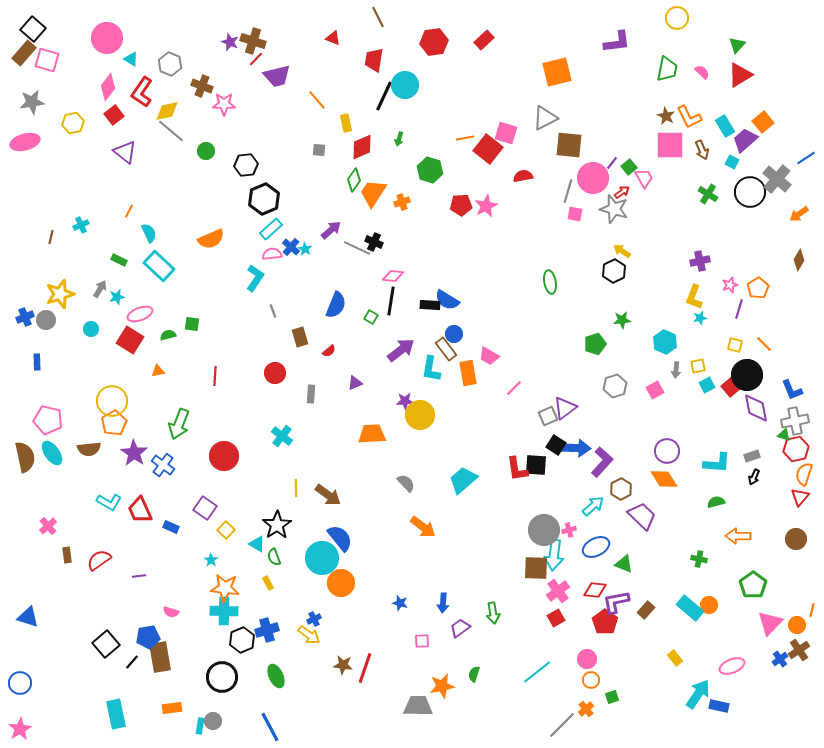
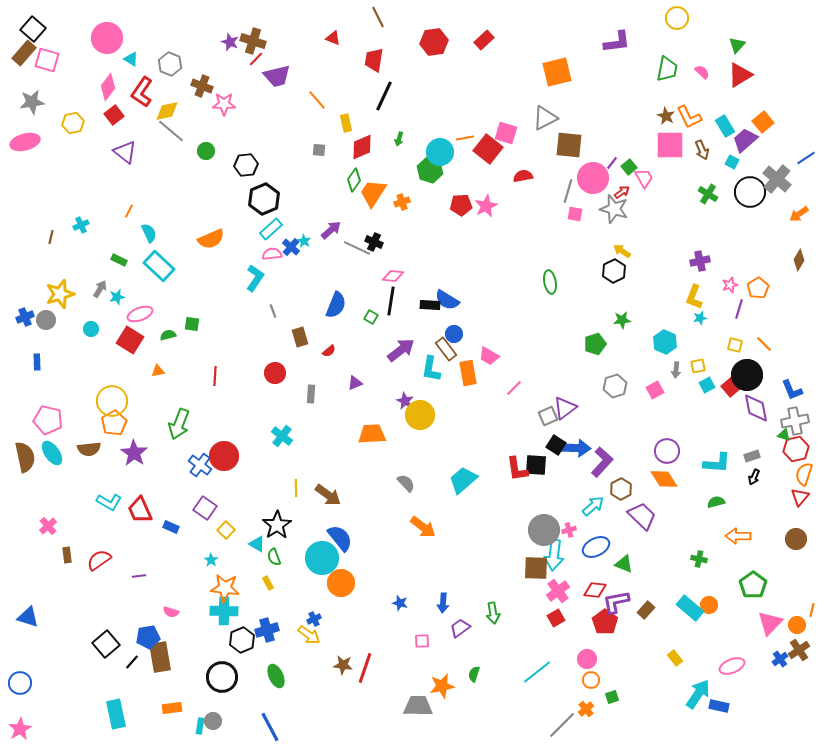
cyan circle at (405, 85): moved 35 px right, 67 px down
cyan star at (305, 249): moved 1 px left, 8 px up
purple star at (405, 401): rotated 30 degrees clockwise
blue cross at (163, 465): moved 37 px right
